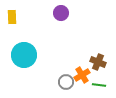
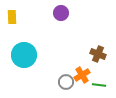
brown cross: moved 8 px up
